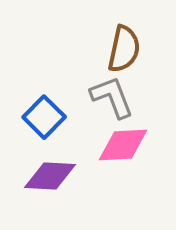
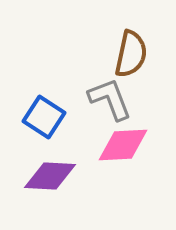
brown semicircle: moved 7 px right, 5 px down
gray L-shape: moved 2 px left, 2 px down
blue square: rotated 12 degrees counterclockwise
